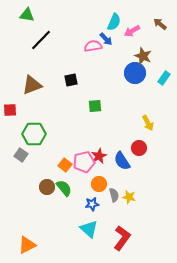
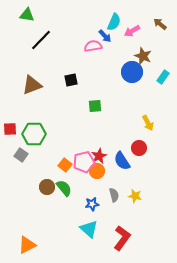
blue arrow: moved 1 px left, 3 px up
blue circle: moved 3 px left, 1 px up
cyan rectangle: moved 1 px left, 1 px up
red square: moved 19 px down
orange circle: moved 2 px left, 13 px up
yellow star: moved 6 px right, 1 px up
